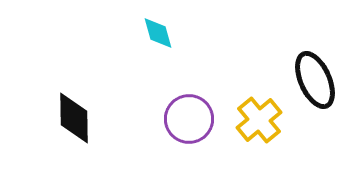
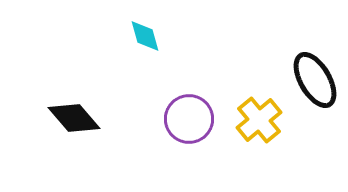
cyan diamond: moved 13 px left, 3 px down
black ellipse: rotated 6 degrees counterclockwise
black diamond: rotated 40 degrees counterclockwise
